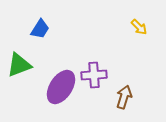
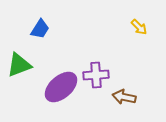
purple cross: moved 2 px right
purple ellipse: rotated 16 degrees clockwise
brown arrow: rotated 95 degrees counterclockwise
